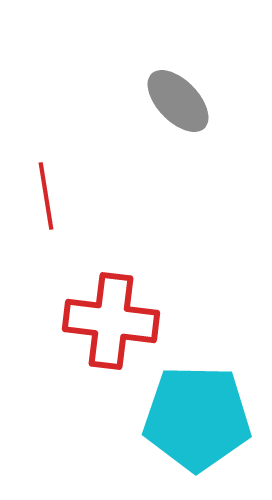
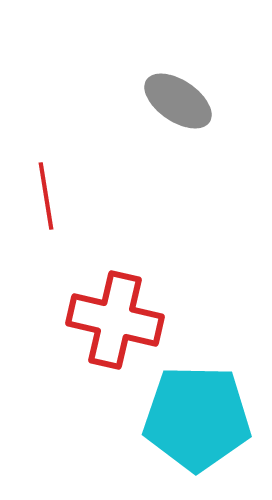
gray ellipse: rotated 12 degrees counterclockwise
red cross: moved 4 px right, 1 px up; rotated 6 degrees clockwise
